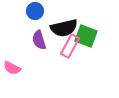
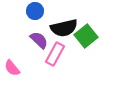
green square: rotated 30 degrees clockwise
purple semicircle: rotated 150 degrees clockwise
pink rectangle: moved 15 px left, 8 px down
pink semicircle: rotated 24 degrees clockwise
